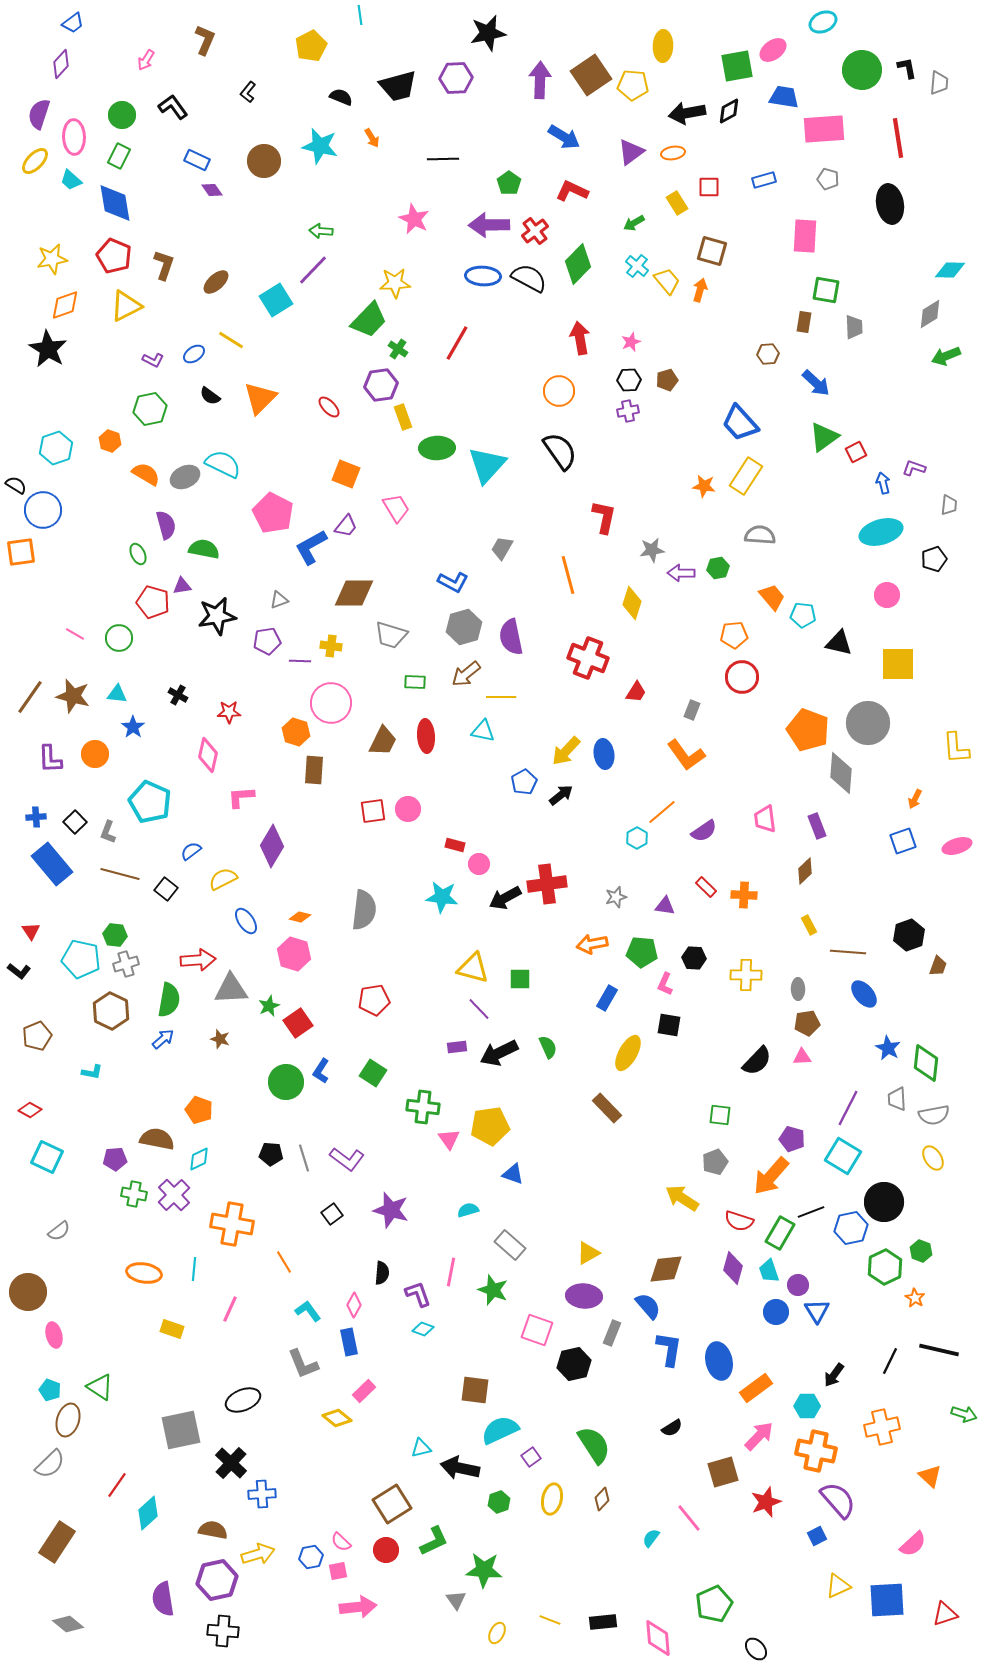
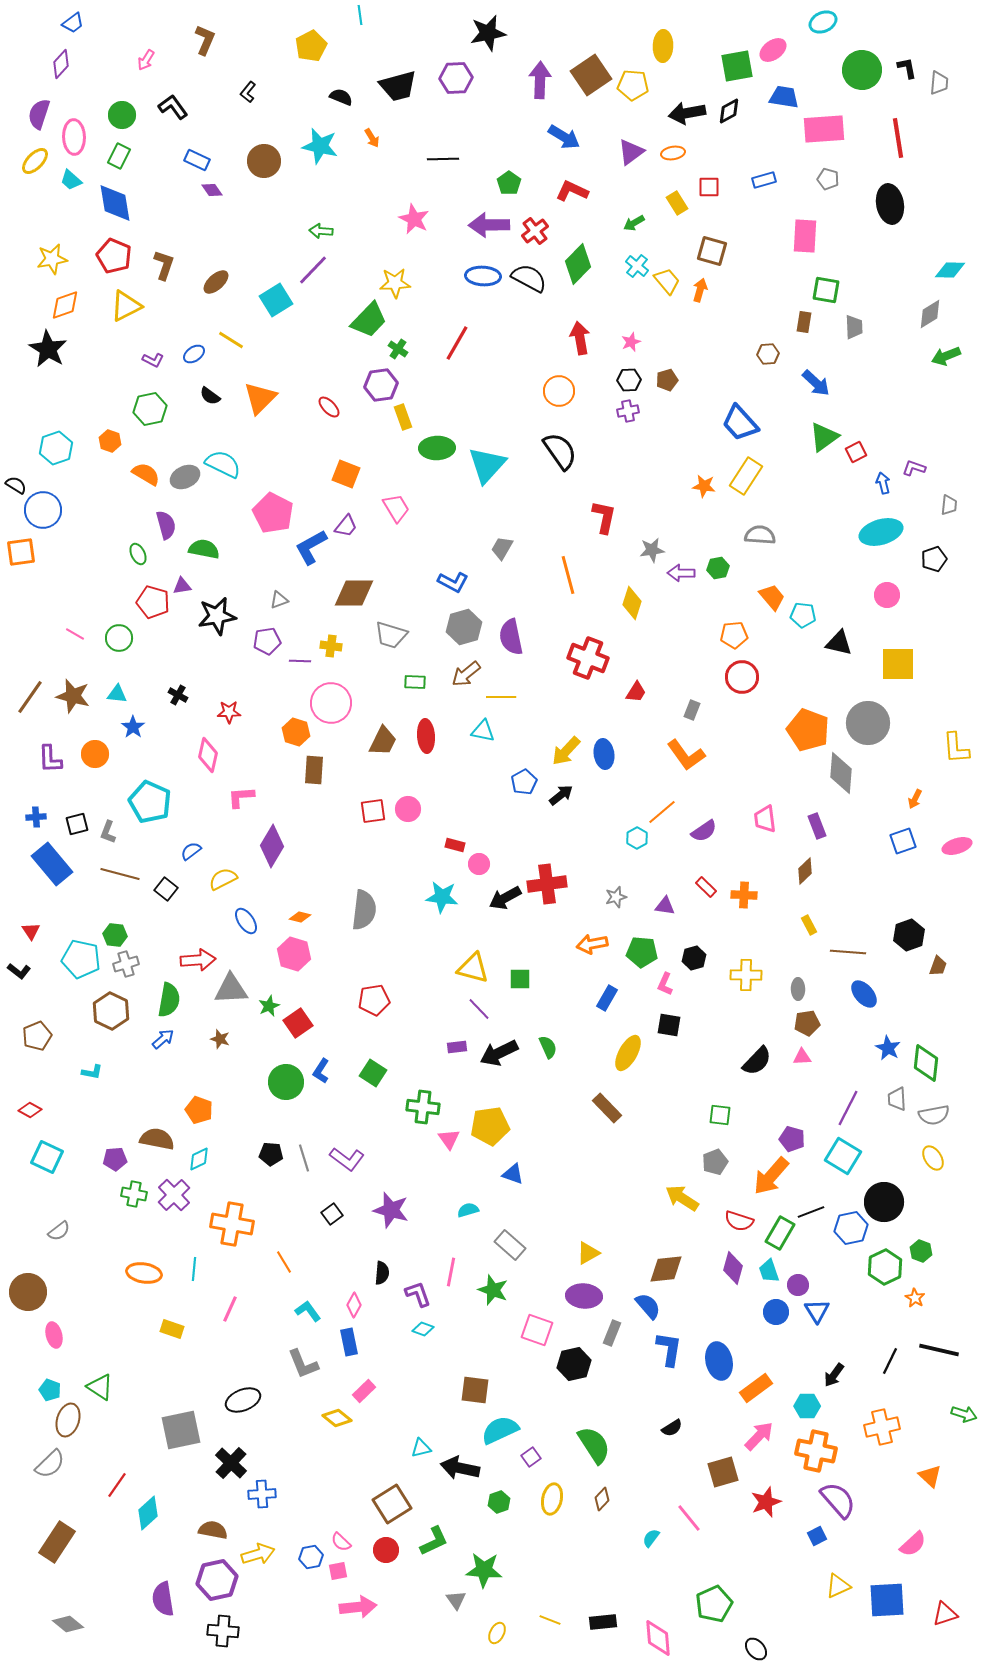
black square at (75, 822): moved 2 px right, 2 px down; rotated 30 degrees clockwise
black hexagon at (694, 958): rotated 20 degrees counterclockwise
